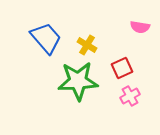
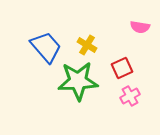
blue trapezoid: moved 9 px down
